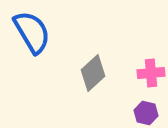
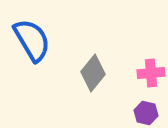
blue semicircle: moved 8 px down
gray diamond: rotated 9 degrees counterclockwise
